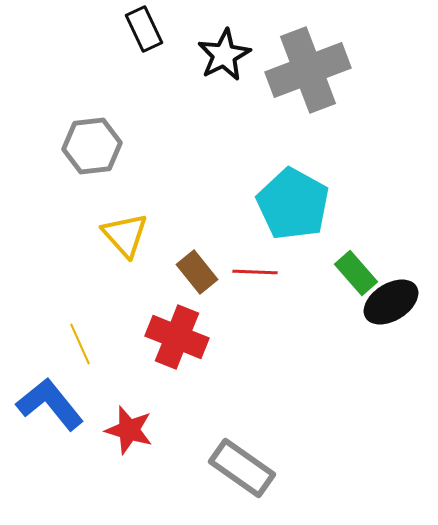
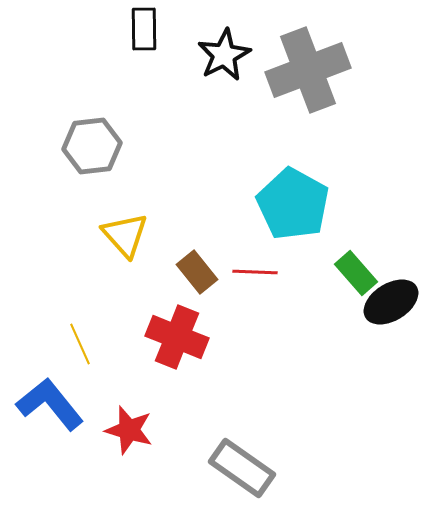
black rectangle: rotated 24 degrees clockwise
